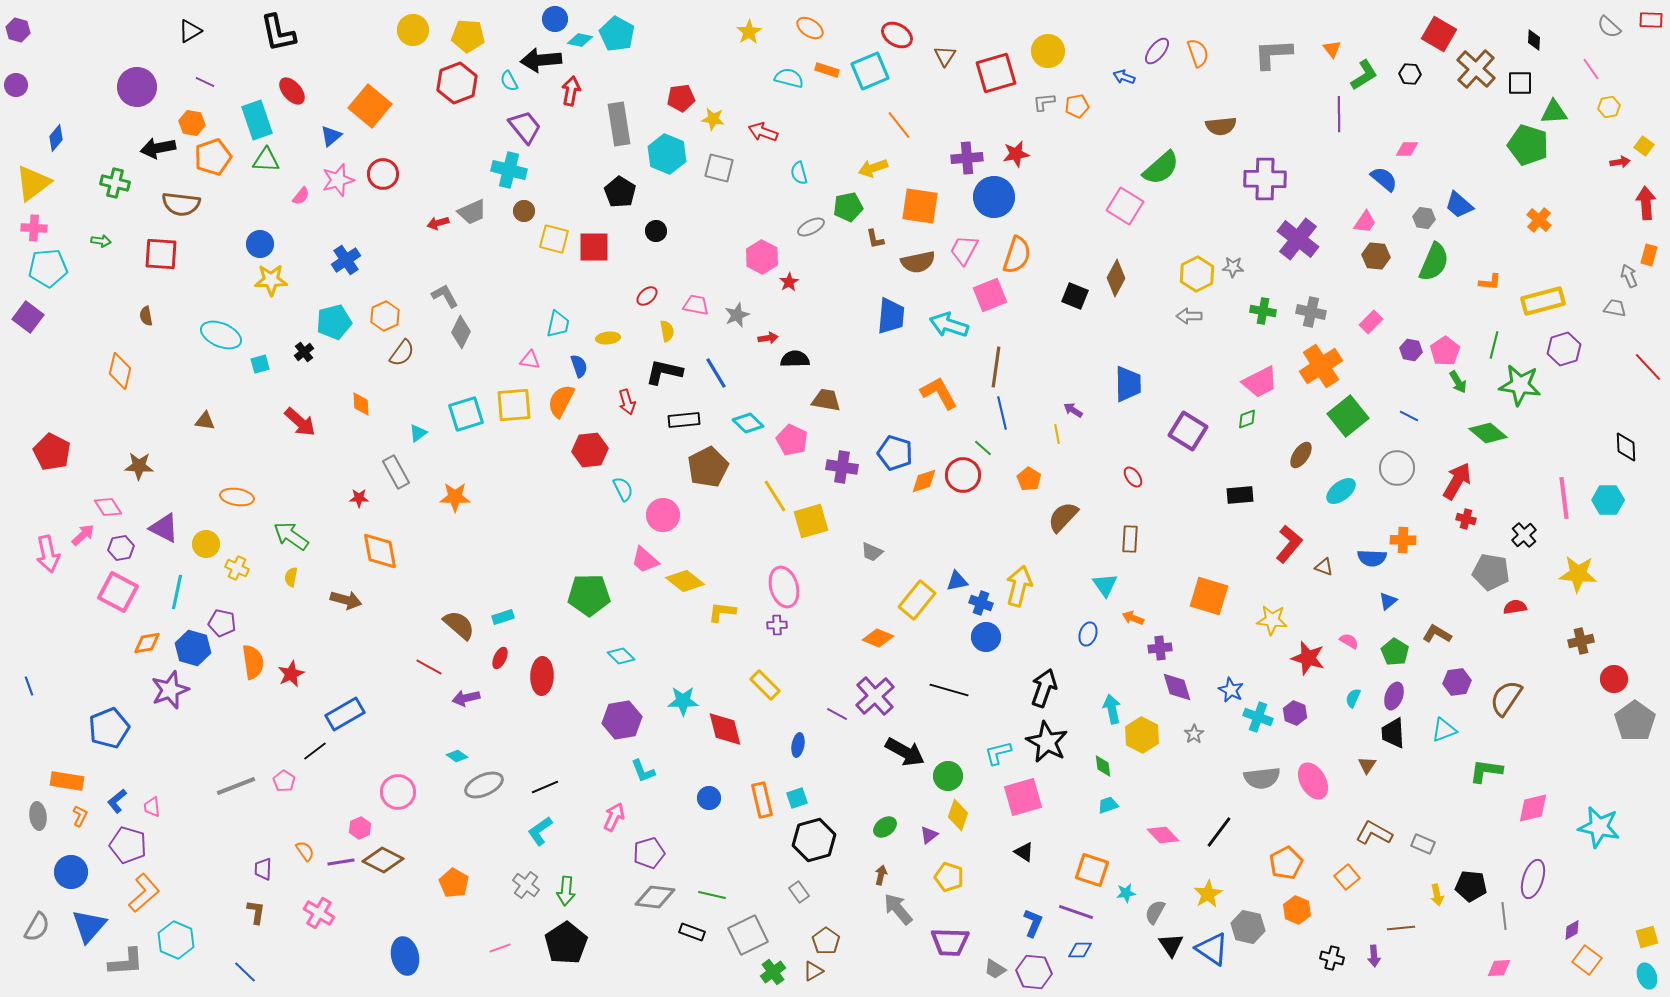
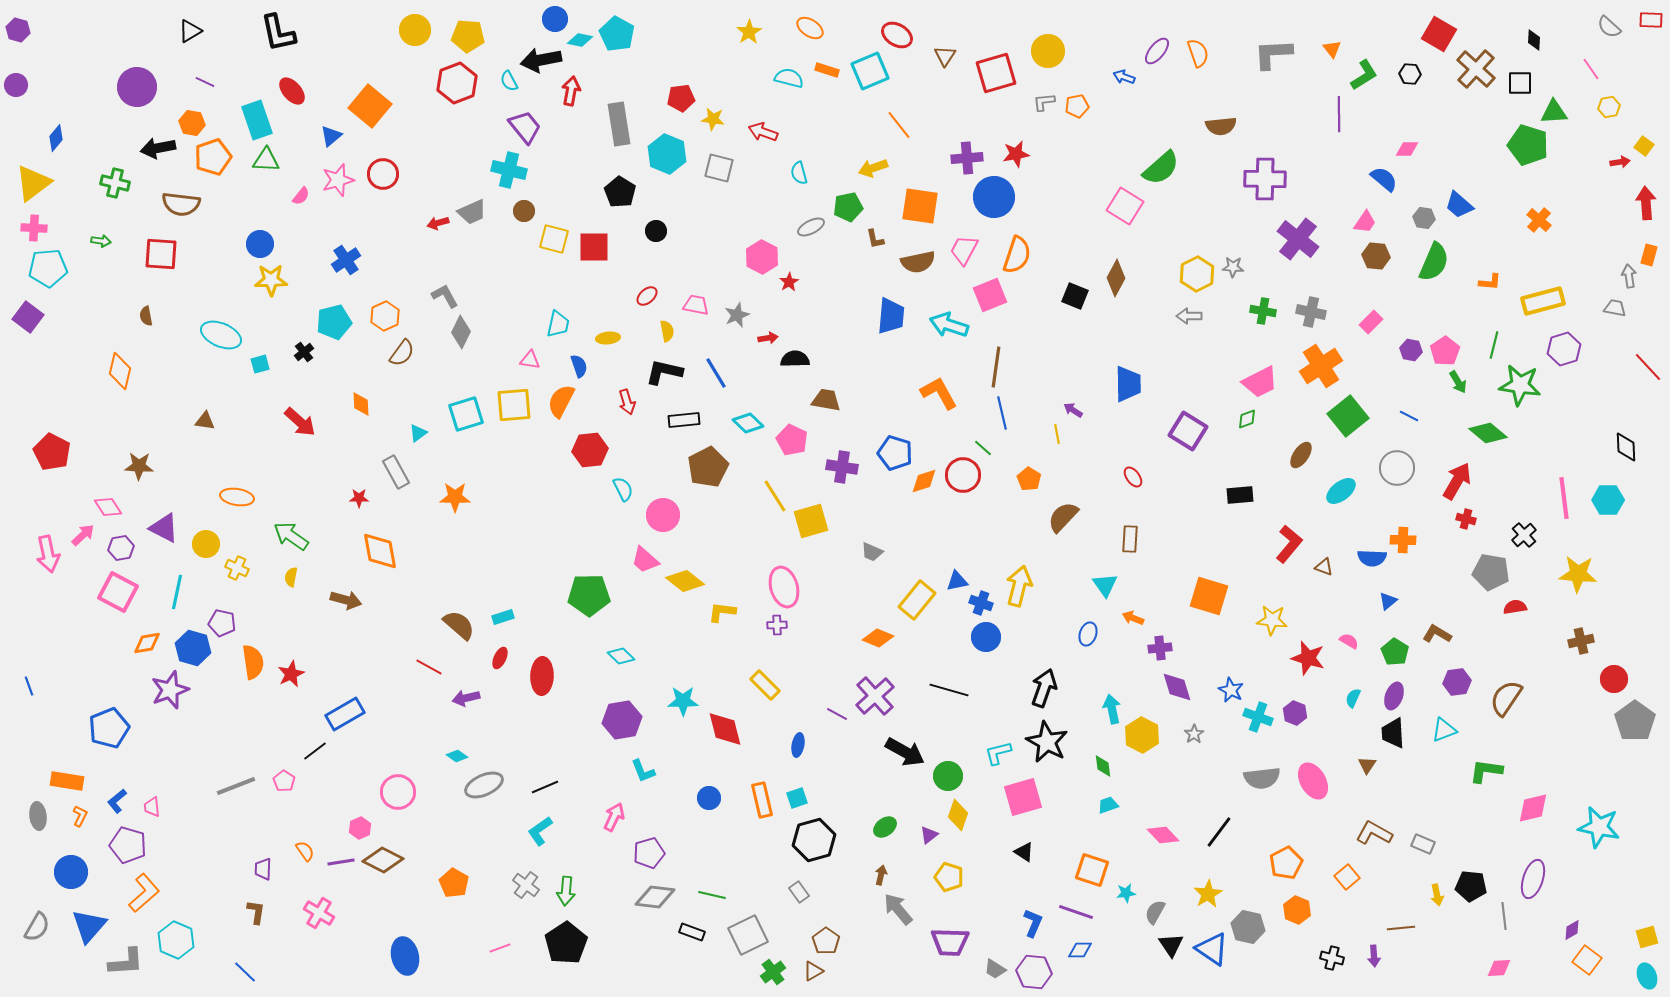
yellow circle at (413, 30): moved 2 px right
black arrow at (541, 60): rotated 6 degrees counterclockwise
gray arrow at (1629, 276): rotated 15 degrees clockwise
